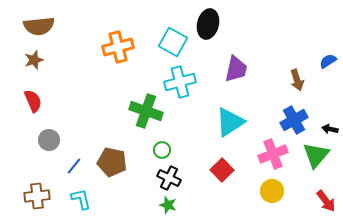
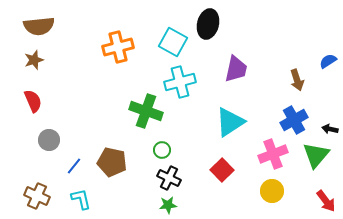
brown cross: rotated 30 degrees clockwise
green star: rotated 24 degrees counterclockwise
